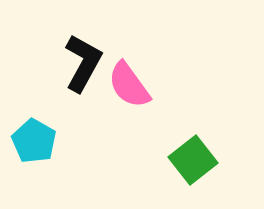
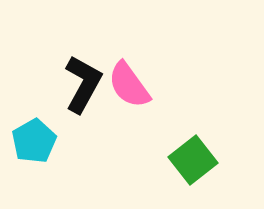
black L-shape: moved 21 px down
cyan pentagon: rotated 12 degrees clockwise
